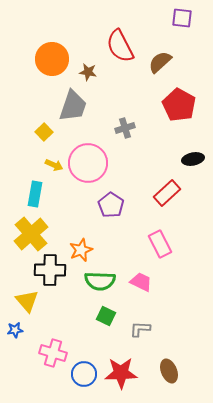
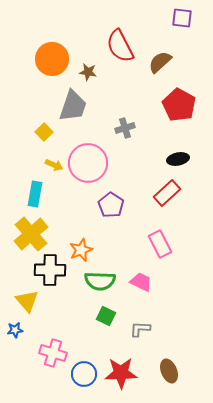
black ellipse: moved 15 px left
